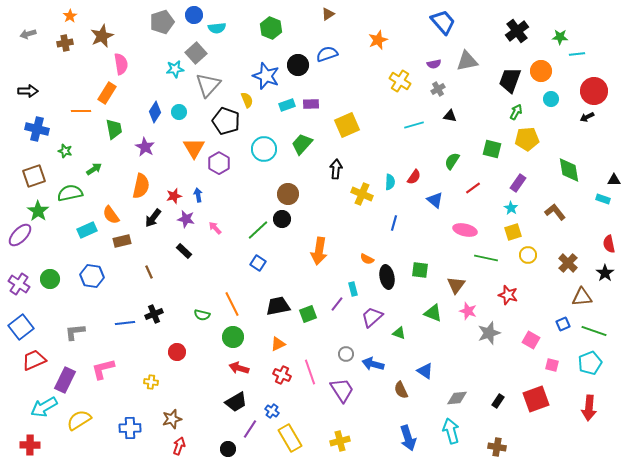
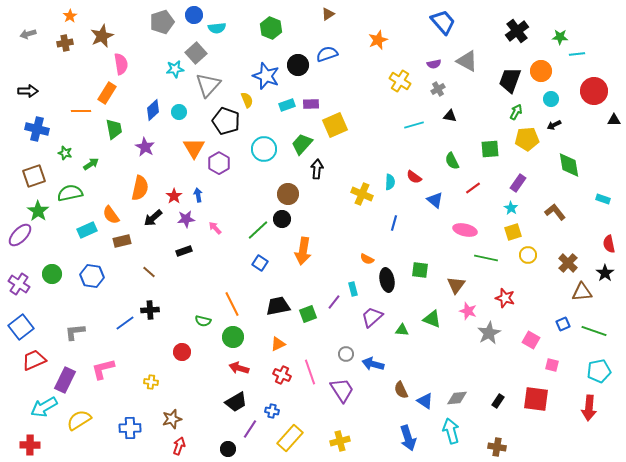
gray triangle at (467, 61): rotated 40 degrees clockwise
blue diamond at (155, 112): moved 2 px left, 2 px up; rotated 15 degrees clockwise
black arrow at (587, 117): moved 33 px left, 8 px down
yellow square at (347, 125): moved 12 px left
green square at (492, 149): moved 2 px left; rotated 18 degrees counterclockwise
green star at (65, 151): moved 2 px down
green semicircle at (452, 161): rotated 60 degrees counterclockwise
green arrow at (94, 169): moved 3 px left, 5 px up
black arrow at (336, 169): moved 19 px left
green diamond at (569, 170): moved 5 px up
red semicircle at (414, 177): rotated 91 degrees clockwise
black triangle at (614, 180): moved 60 px up
orange semicircle at (141, 186): moved 1 px left, 2 px down
red star at (174, 196): rotated 21 degrees counterclockwise
black arrow at (153, 218): rotated 12 degrees clockwise
purple star at (186, 219): rotated 18 degrees counterclockwise
black rectangle at (184, 251): rotated 63 degrees counterclockwise
orange arrow at (319, 251): moved 16 px left
blue square at (258, 263): moved 2 px right
brown line at (149, 272): rotated 24 degrees counterclockwise
black ellipse at (387, 277): moved 3 px down
green circle at (50, 279): moved 2 px right, 5 px up
red star at (508, 295): moved 3 px left, 3 px down
brown triangle at (582, 297): moved 5 px up
purple line at (337, 304): moved 3 px left, 2 px up
green triangle at (433, 313): moved 1 px left, 6 px down
black cross at (154, 314): moved 4 px left, 4 px up; rotated 18 degrees clockwise
green semicircle at (202, 315): moved 1 px right, 6 px down
blue line at (125, 323): rotated 30 degrees counterclockwise
green triangle at (399, 333): moved 3 px right, 3 px up; rotated 16 degrees counterclockwise
gray star at (489, 333): rotated 10 degrees counterclockwise
red circle at (177, 352): moved 5 px right
cyan pentagon at (590, 363): moved 9 px right, 8 px down; rotated 10 degrees clockwise
blue triangle at (425, 371): moved 30 px down
red square at (536, 399): rotated 28 degrees clockwise
blue cross at (272, 411): rotated 24 degrees counterclockwise
yellow rectangle at (290, 438): rotated 72 degrees clockwise
